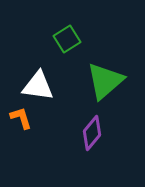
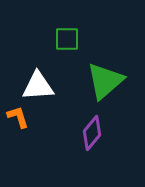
green square: rotated 32 degrees clockwise
white triangle: rotated 12 degrees counterclockwise
orange L-shape: moved 3 px left, 1 px up
